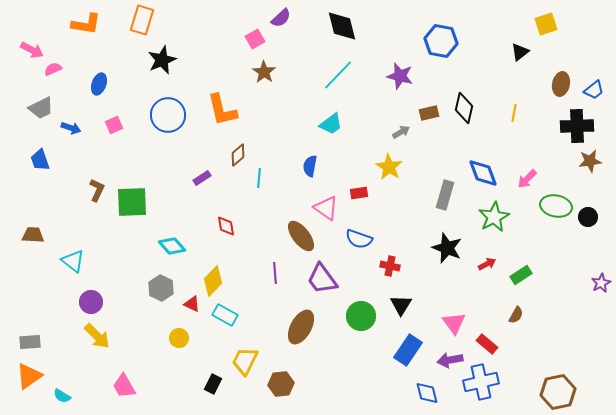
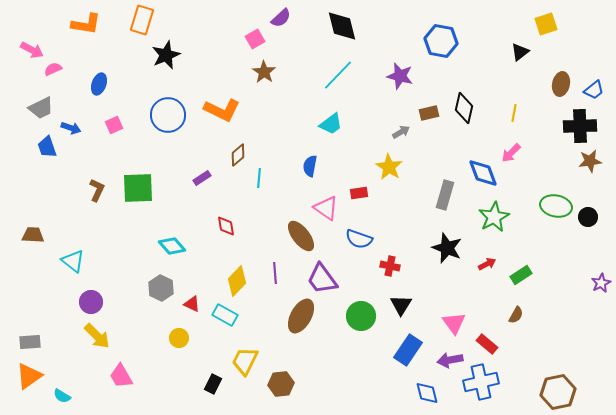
black star at (162, 60): moved 4 px right, 5 px up
orange L-shape at (222, 110): rotated 51 degrees counterclockwise
black cross at (577, 126): moved 3 px right
blue trapezoid at (40, 160): moved 7 px right, 13 px up
pink arrow at (527, 179): moved 16 px left, 26 px up
green square at (132, 202): moved 6 px right, 14 px up
yellow diamond at (213, 281): moved 24 px right
brown ellipse at (301, 327): moved 11 px up
pink trapezoid at (124, 386): moved 3 px left, 10 px up
